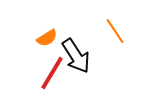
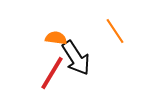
orange semicircle: moved 9 px right; rotated 140 degrees counterclockwise
black arrow: moved 2 px down
